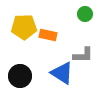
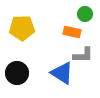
yellow pentagon: moved 2 px left, 1 px down
orange rectangle: moved 24 px right, 3 px up
black circle: moved 3 px left, 3 px up
